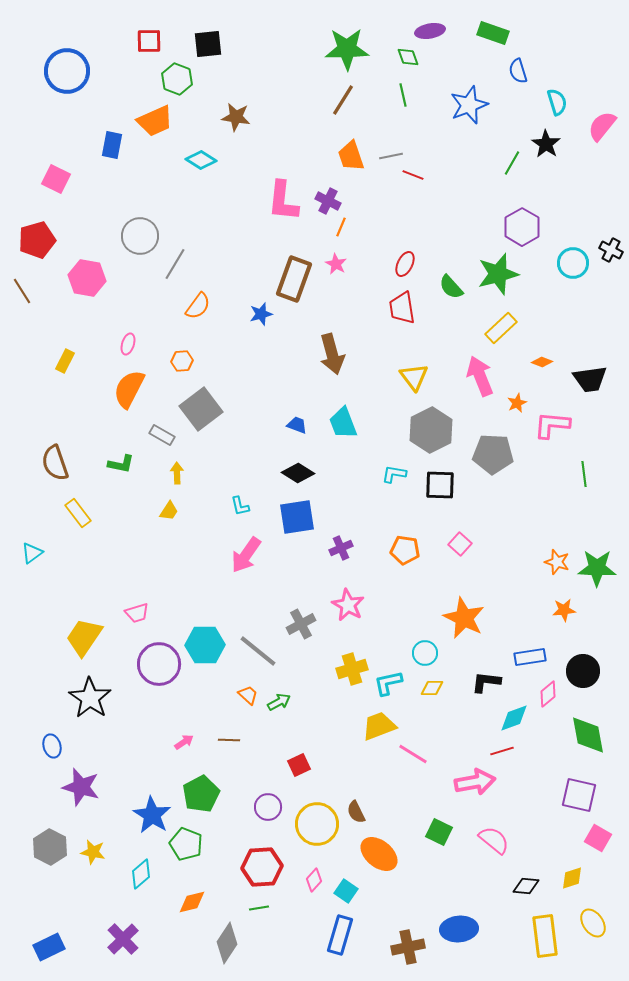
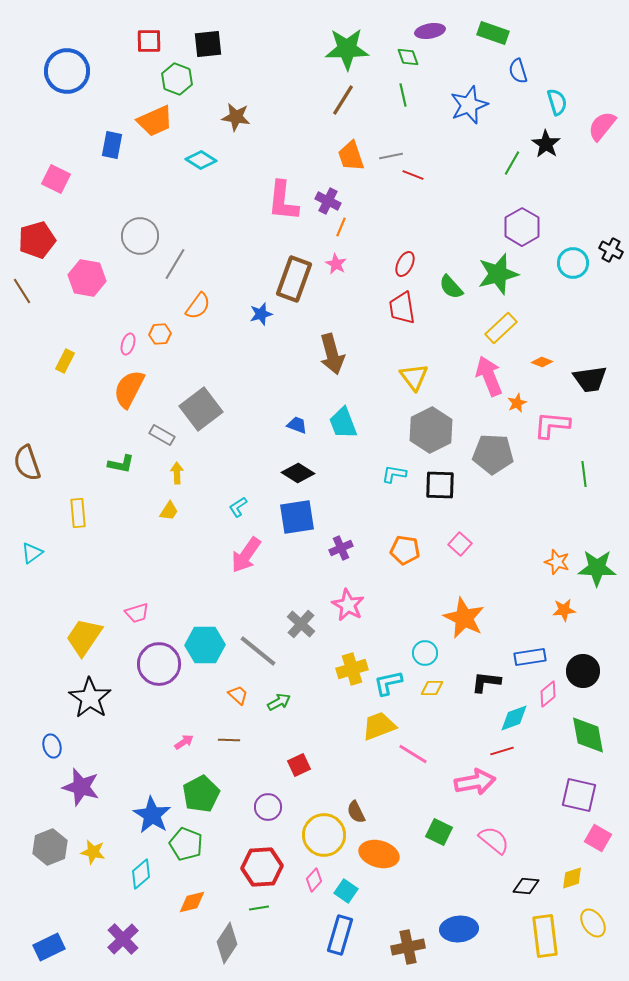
orange hexagon at (182, 361): moved 22 px left, 27 px up
pink arrow at (480, 376): moved 9 px right
brown semicircle at (55, 463): moved 28 px left
cyan L-shape at (240, 506): moved 2 px left, 1 px down; rotated 70 degrees clockwise
yellow rectangle at (78, 513): rotated 32 degrees clockwise
gray cross at (301, 624): rotated 20 degrees counterclockwise
orange trapezoid at (248, 695): moved 10 px left
yellow circle at (317, 824): moved 7 px right, 11 px down
gray hexagon at (50, 847): rotated 12 degrees clockwise
orange ellipse at (379, 854): rotated 24 degrees counterclockwise
